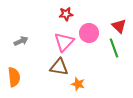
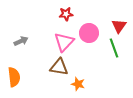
red triangle: rotated 21 degrees clockwise
